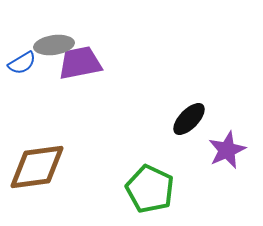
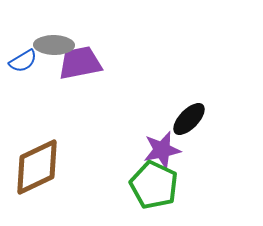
gray ellipse: rotated 9 degrees clockwise
blue semicircle: moved 1 px right, 2 px up
purple star: moved 65 px left; rotated 12 degrees clockwise
brown diamond: rotated 18 degrees counterclockwise
green pentagon: moved 4 px right, 4 px up
